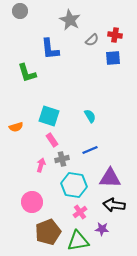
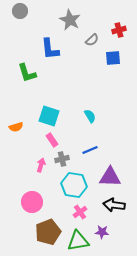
red cross: moved 4 px right, 5 px up; rotated 24 degrees counterclockwise
purple triangle: moved 1 px up
purple star: moved 3 px down
